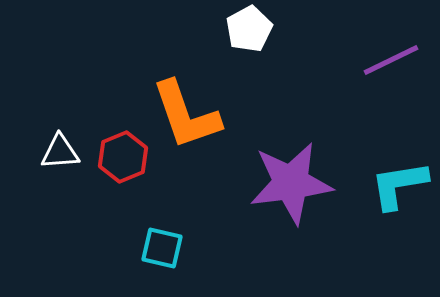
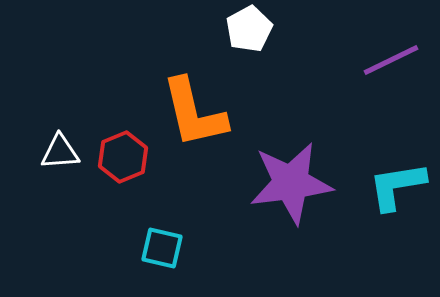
orange L-shape: moved 8 px right, 2 px up; rotated 6 degrees clockwise
cyan L-shape: moved 2 px left, 1 px down
